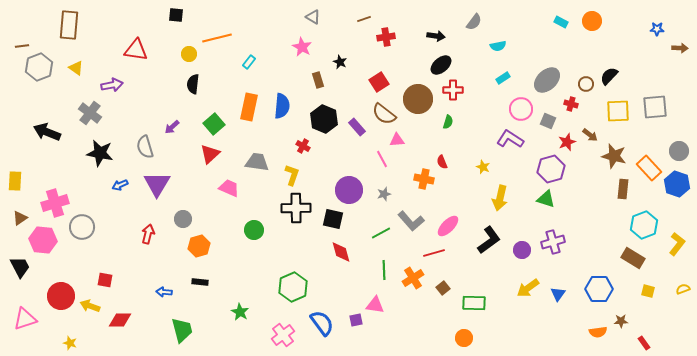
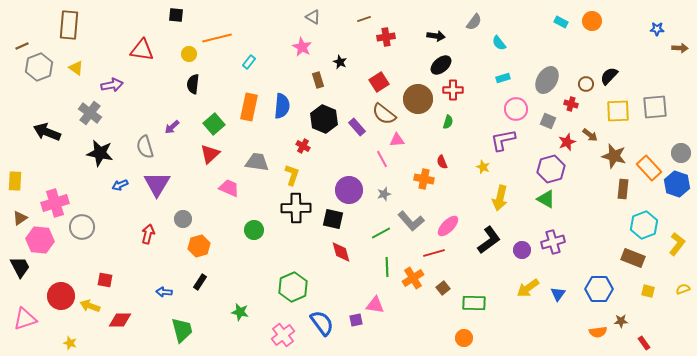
brown line at (22, 46): rotated 16 degrees counterclockwise
cyan semicircle at (498, 46): moved 1 px right, 3 px up; rotated 63 degrees clockwise
red triangle at (136, 50): moved 6 px right
cyan rectangle at (503, 78): rotated 16 degrees clockwise
gray ellipse at (547, 80): rotated 16 degrees counterclockwise
pink circle at (521, 109): moved 5 px left
purple L-shape at (510, 139): moved 7 px left, 1 px down; rotated 44 degrees counterclockwise
gray circle at (679, 151): moved 2 px right, 2 px down
green triangle at (546, 199): rotated 12 degrees clockwise
pink hexagon at (43, 240): moved 3 px left
brown rectangle at (633, 258): rotated 10 degrees counterclockwise
green line at (384, 270): moved 3 px right, 3 px up
black rectangle at (200, 282): rotated 63 degrees counterclockwise
green star at (240, 312): rotated 18 degrees counterclockwise
